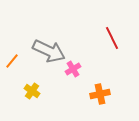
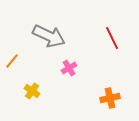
gray arrow: moved 15 px up
pink cross: moved 4 px left, 1 px up
orange cross: moved 10 px right, 4 px down
